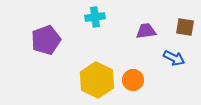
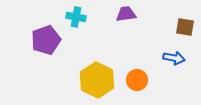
cyan cross: moved 19 px left; rotated 18 degrees clockwise
purple trapezoid: moved 20 px left, 17 px up
blue arrow: rotated 15 degrees counterclockwise
orange circle: moved 4 px right
